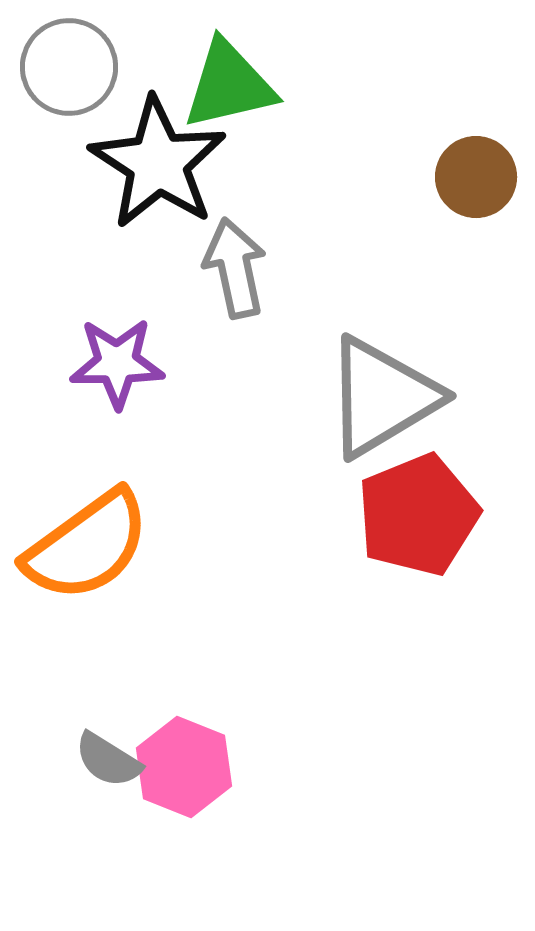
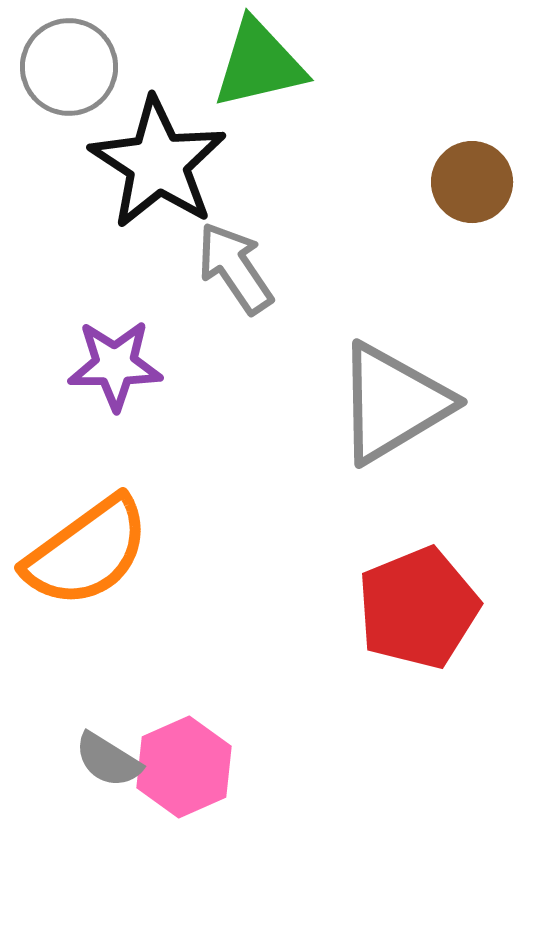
green triangle: moved 30 px right, 21 px up
brown circle: moved 4 px left, 5 px down
gray arrow: rotated 22 degrees counterclockwise
purple star: moved 2 px left, 2 px down
gray triangle: moved 11 px right, 6 px down
red pentagon: moved 93 px down
orange semicircle: moved 6 px down
pink hexagon: rotated 14 degrees clockwise
